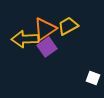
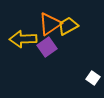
orange triangle: moved 5 px right, 5 px up
yellow arrow: moved 2 px left
white square: rotated 16 degrees clockwise
